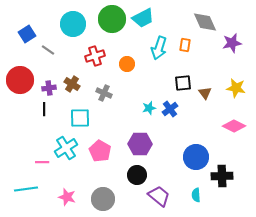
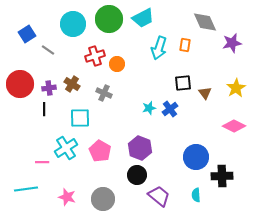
green circle: moved 3 px left
orange circle: moved 10 px left
red circle: moved 4 px down
yellow star: rotated 30 degrees clockwise
purple hexagon: moved 4 px down; rotated 20 degrees clockwise
